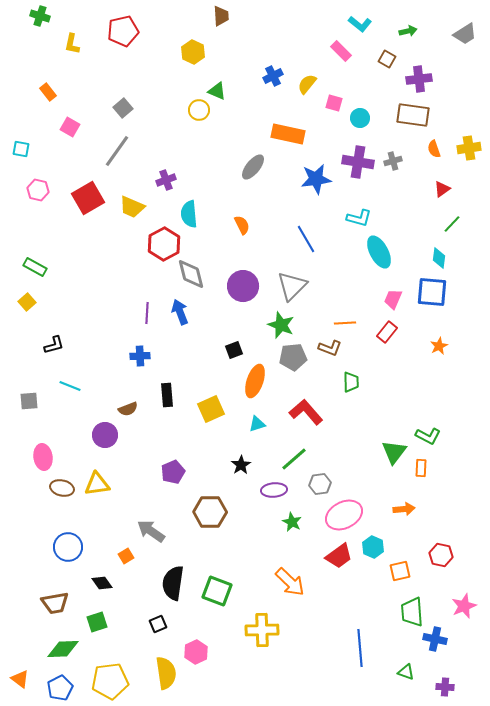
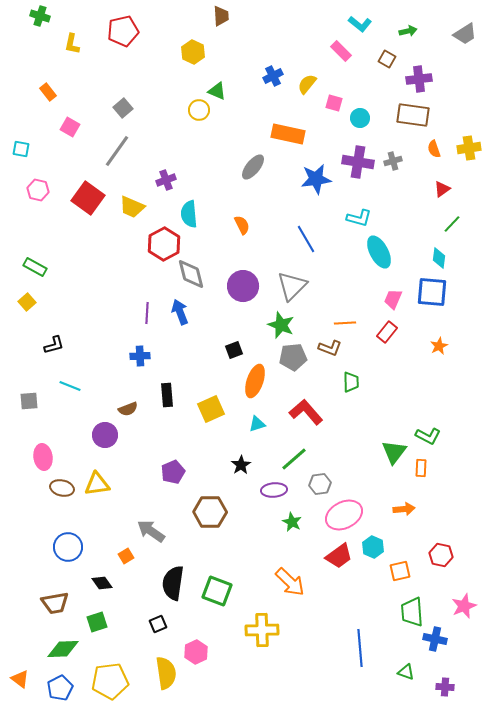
red square at (88, 198): rotated 24 degrees counterclockwise
